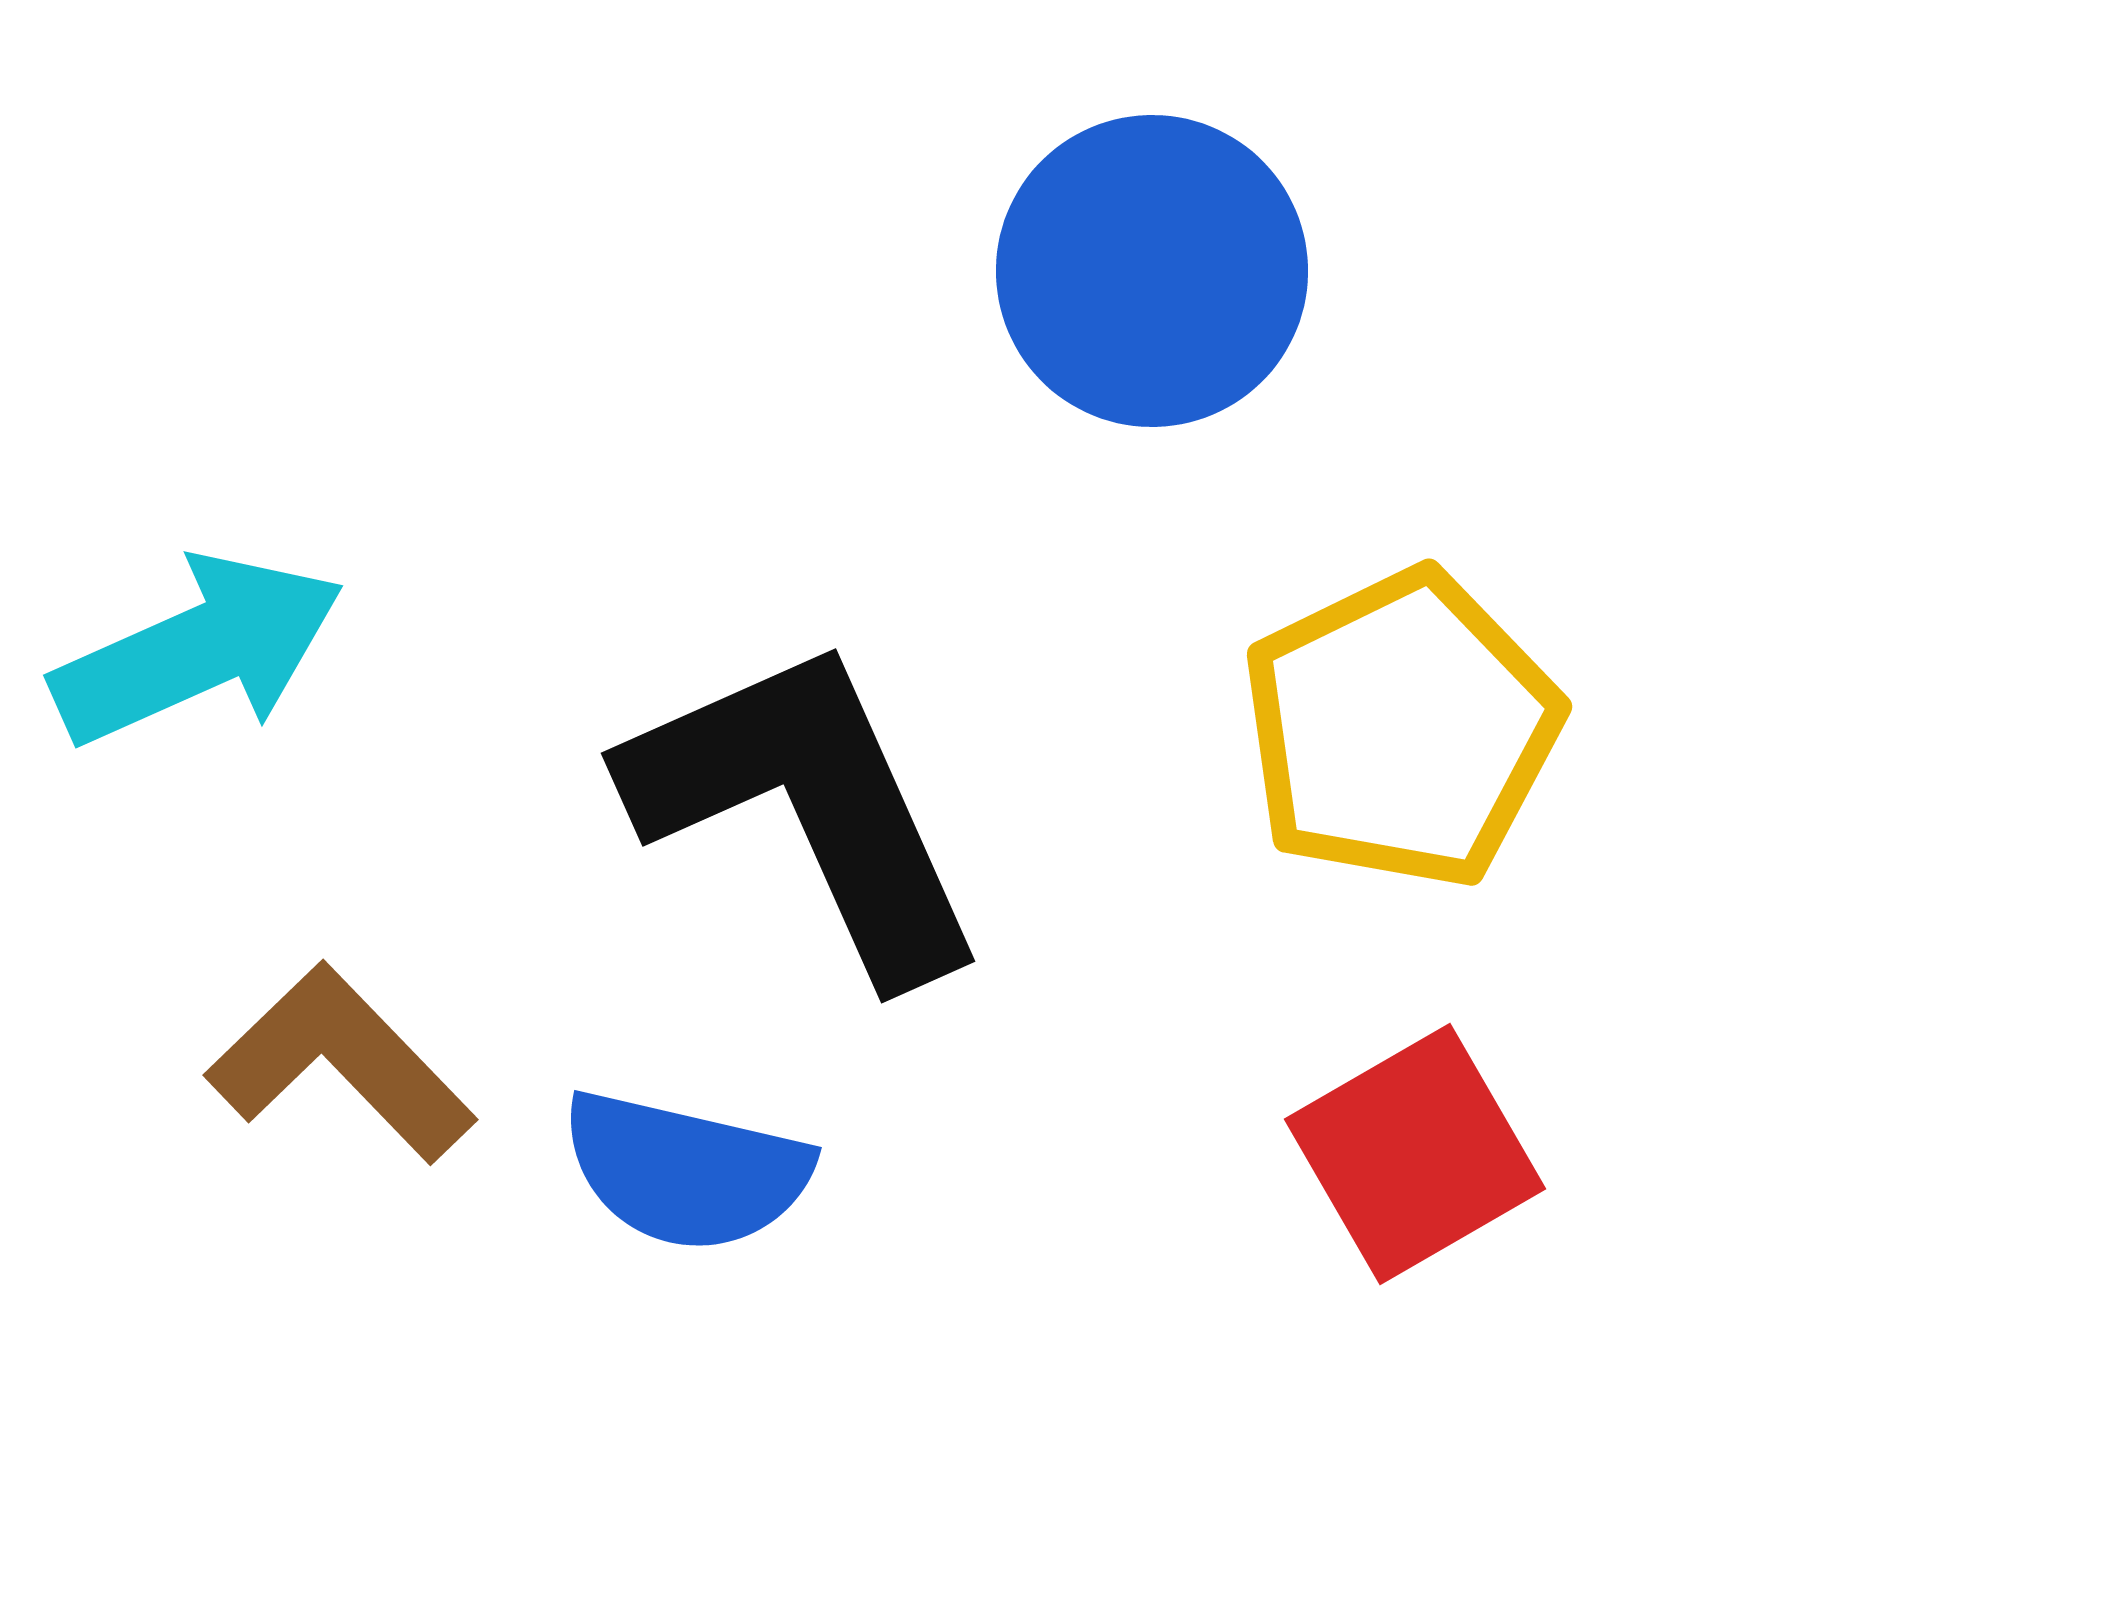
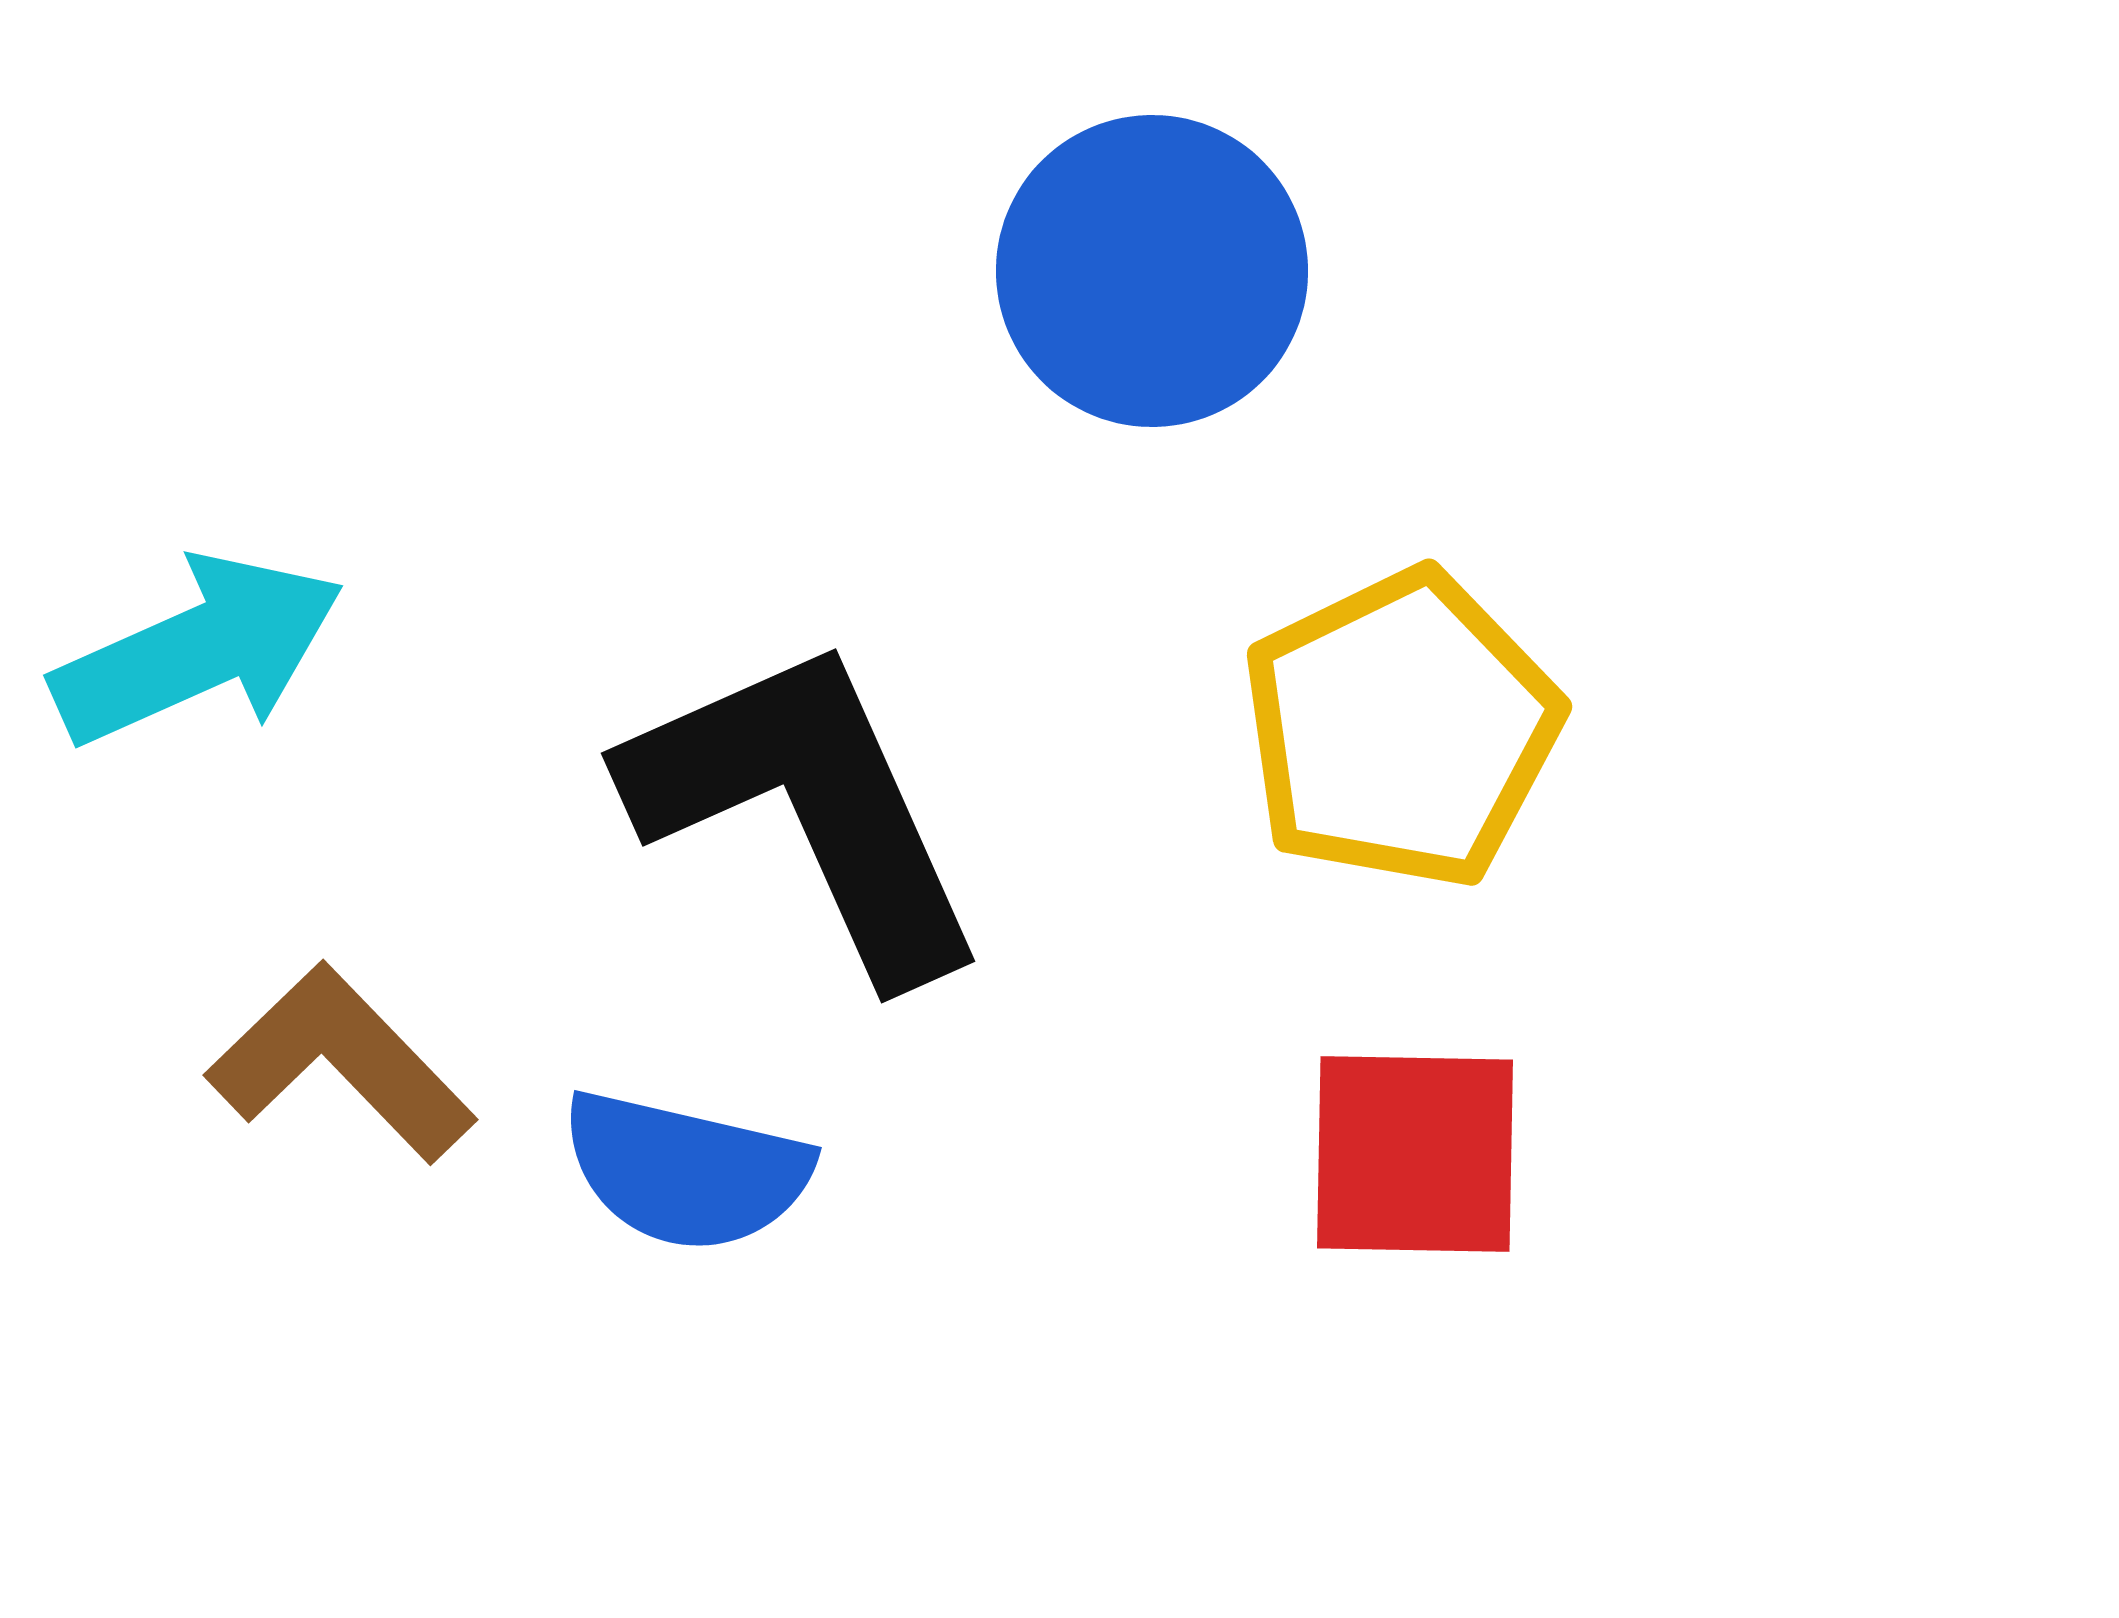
red square: rotated 31 degrees clockwise
